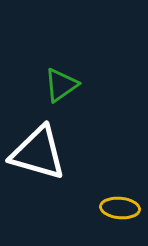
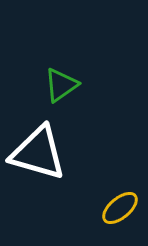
yellow ellipse: rotated 45 degrees counterclockwise
